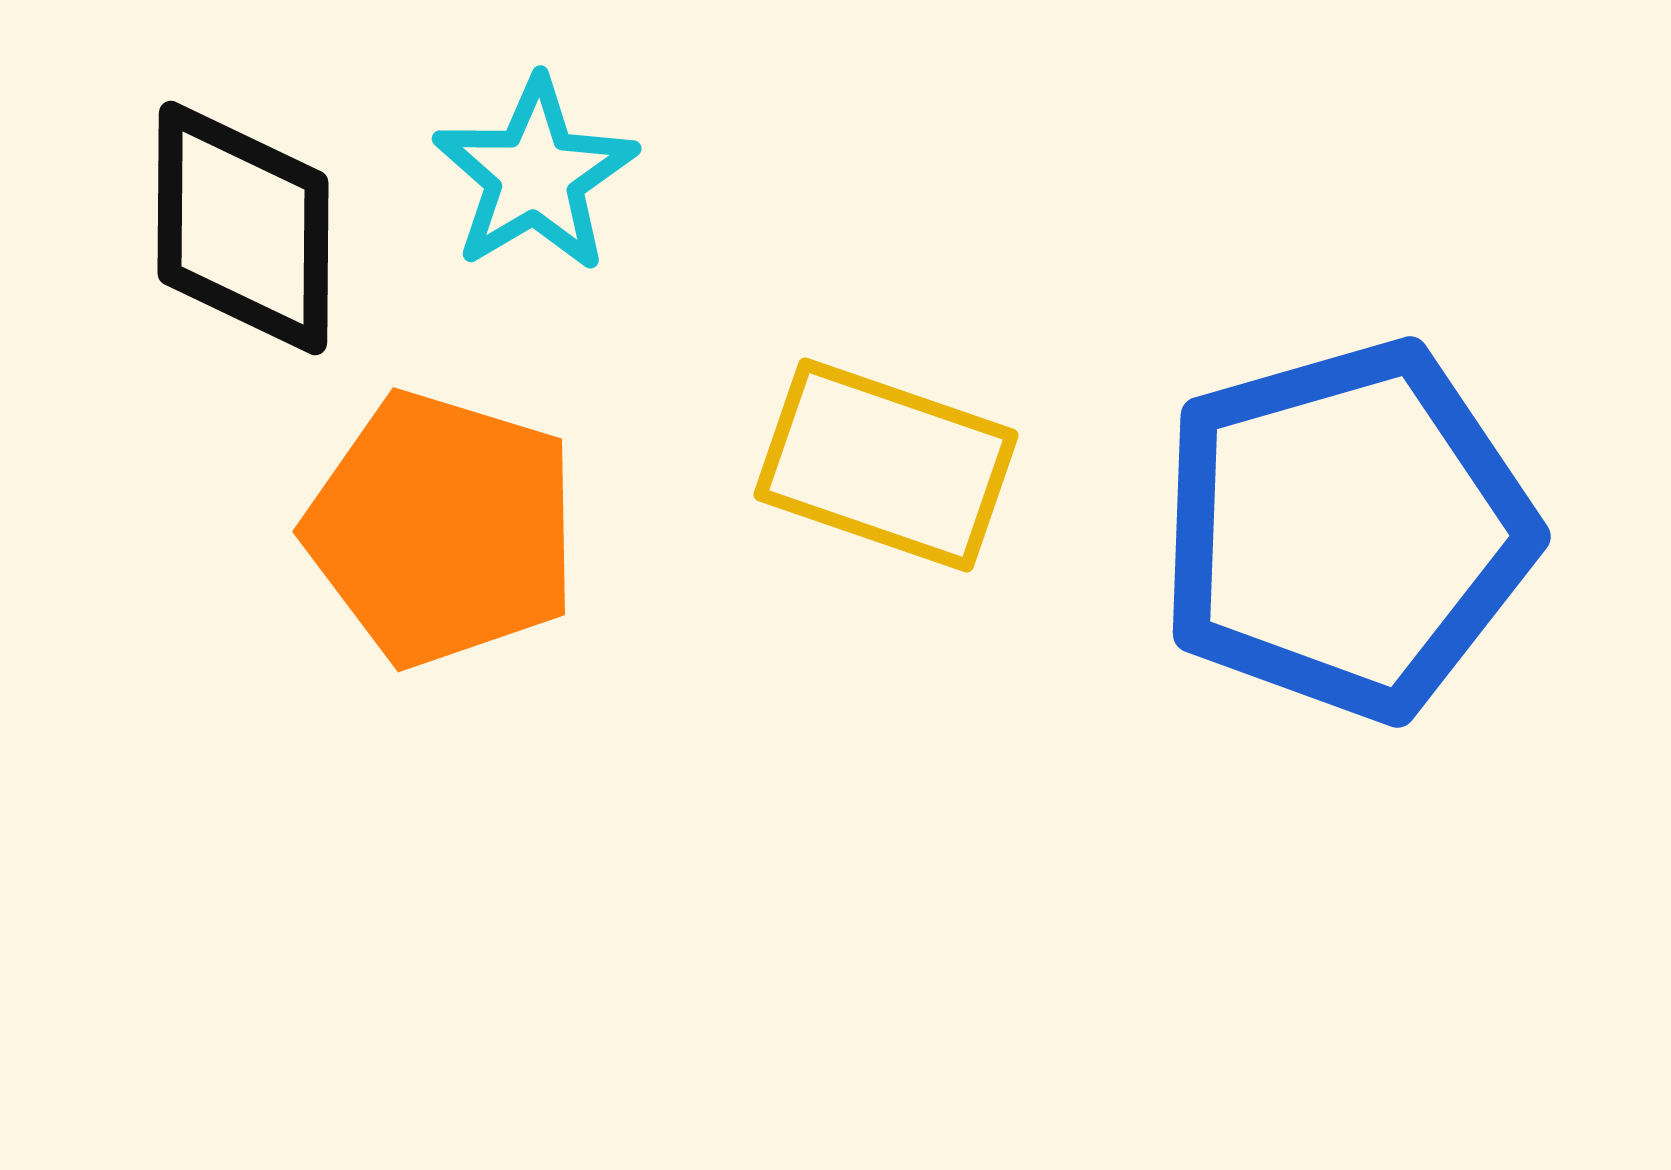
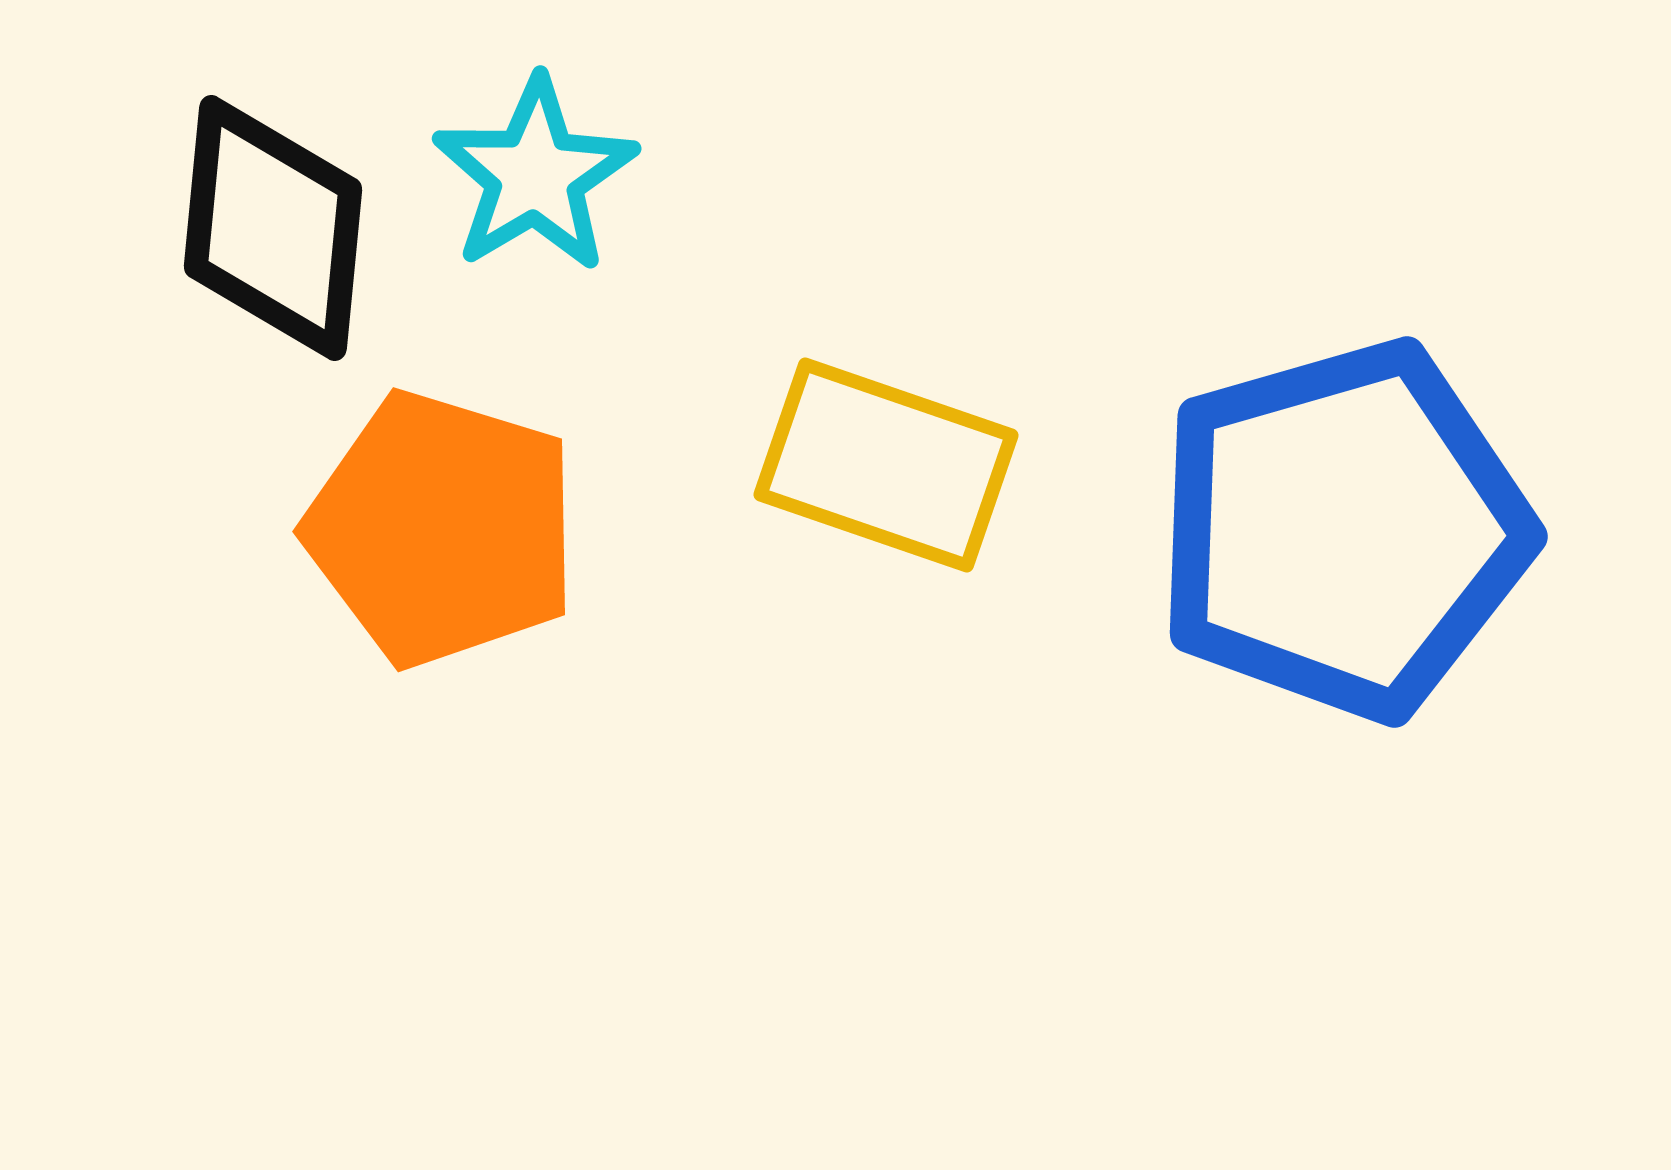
black diamond: moved 30 px right; rotated 5 degrees clockwise
blue pentagon: moved 3 px left
